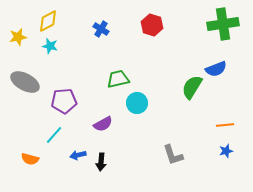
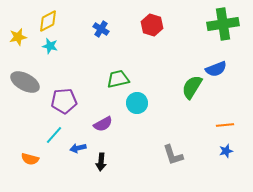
blue arrow: moved 7 px up
